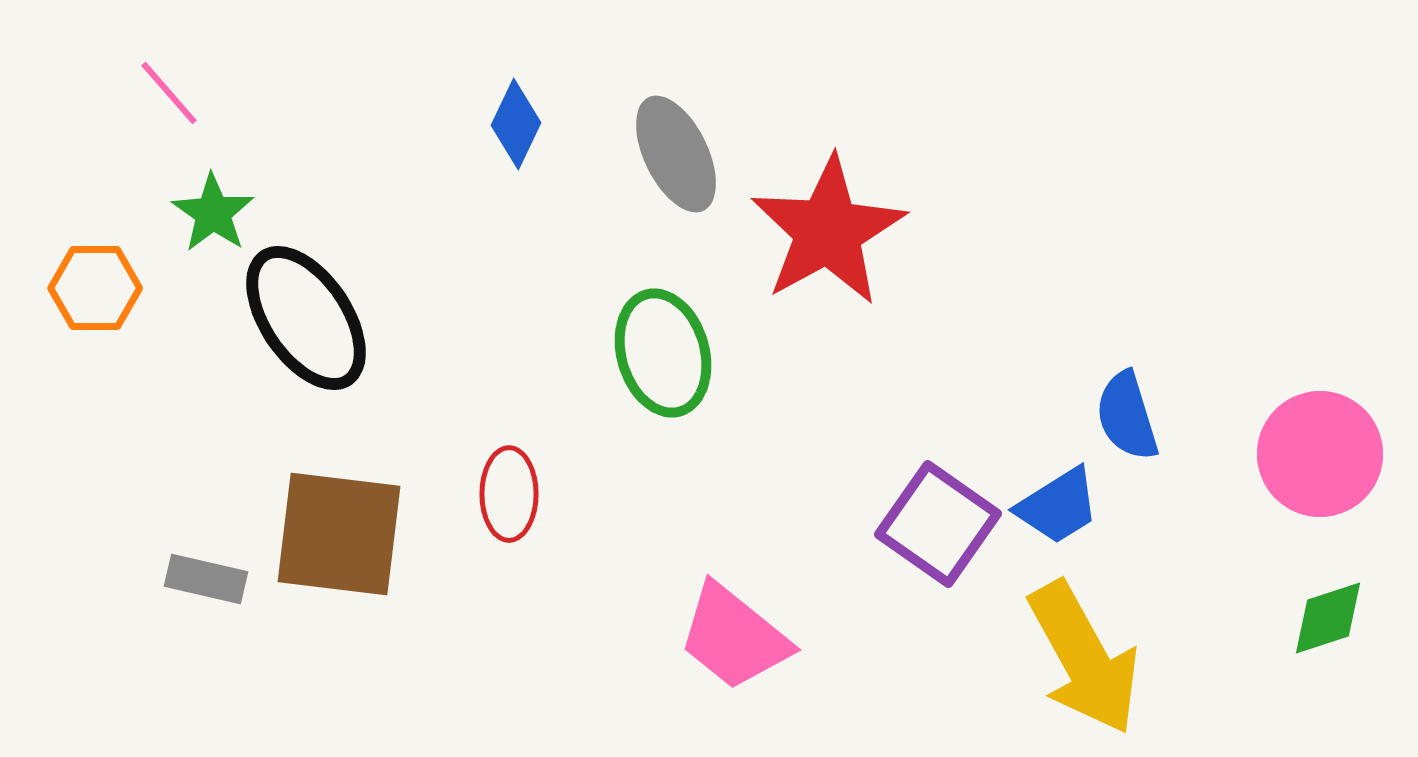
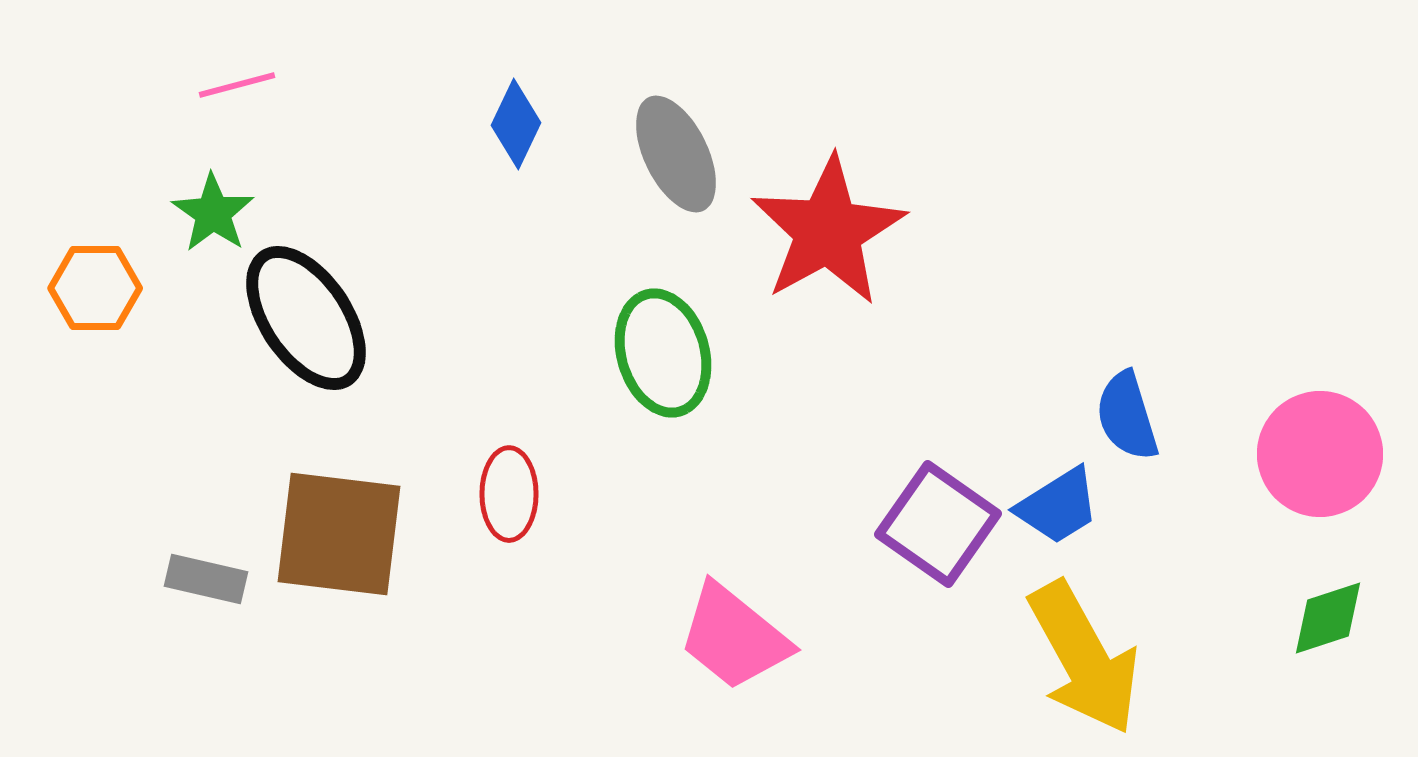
pink line: moved 68 px right, 8 px up; rotated 64 degrees counterclockwise
